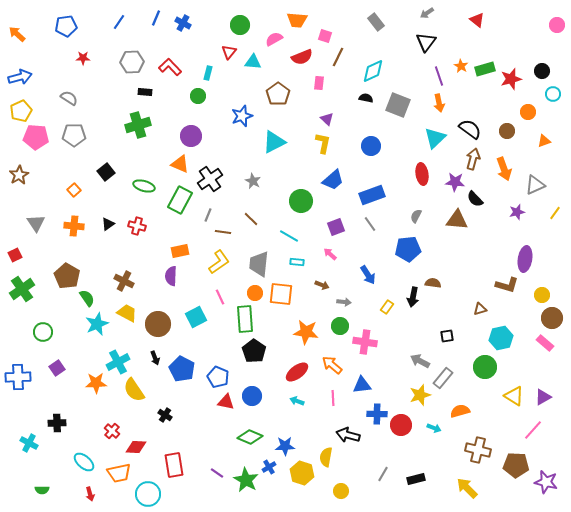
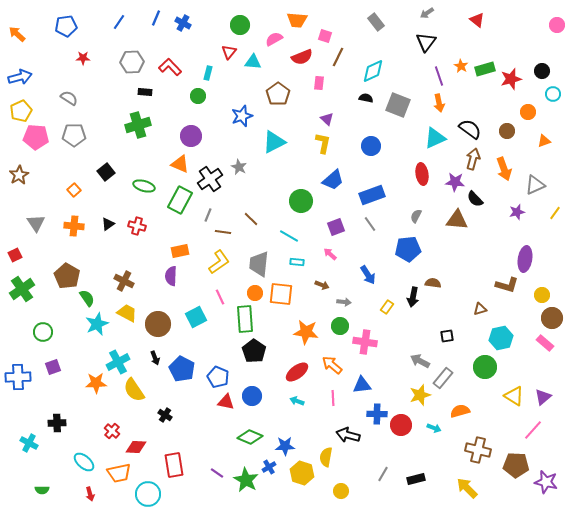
cyan triangle at (435, 138): rotated 20 degrees clockwise
gray star at (253, 181): moved 14 px left, 14 px up
purple square at (57, 368): moved 4 px left, 1 px up; rotated 14 degrees clockwise
purple triangle at (543, 397): rotated 12 degrees counterclockwise
